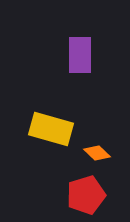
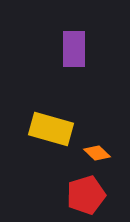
purple rectangle: moved 6 px left, 6 px up
